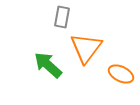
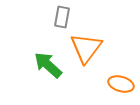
orange ellipse: moved 10 px down; rotated 10 degrees counterclockwise
